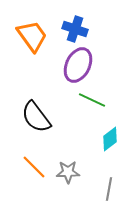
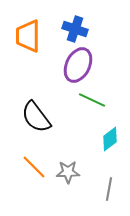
orange trapezoid: moved 4 px left; rotated 144 degrees counterclockwise
